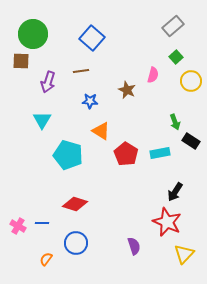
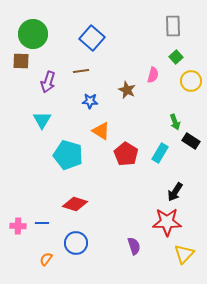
gray rectangle: rotated 50 degrees counterclockwise
cyan rectangle: rotated 48 degrees counterclockwise
red star: rotated 24 degrees counterclockwise
pink cross: rotated 28 degrees counterclockwise
